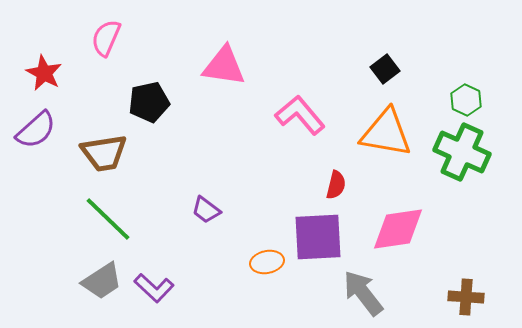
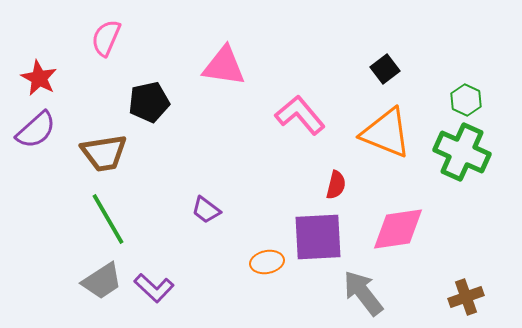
red star: moved 5 px left, 5 px down
orange triangle: rotated 12 degrees clockwise
green line: rotated 16 degrees clockwise
brown cross: rotated 24 degrees counterclockwise
